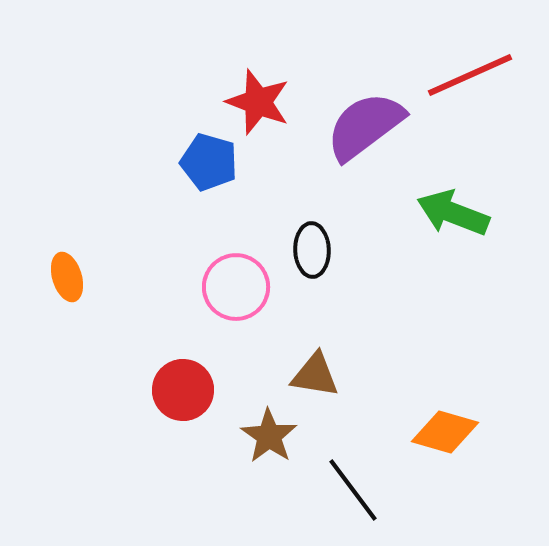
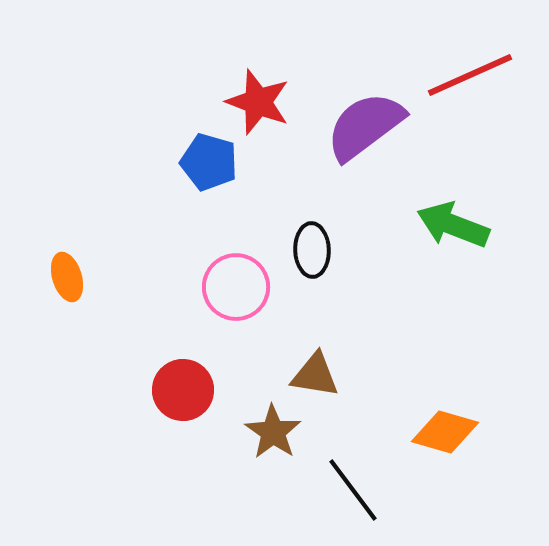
green arrow: moved 12 px down
brown star: moved 4 px right, 4 px up
